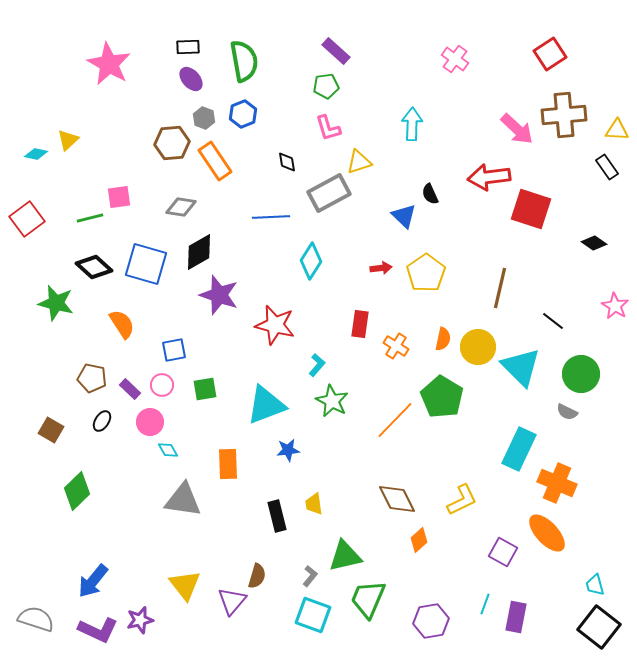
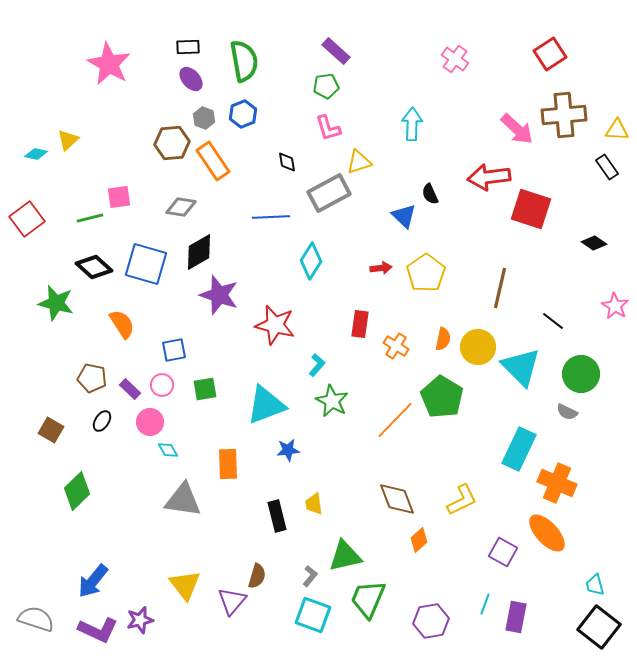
orange rectangle at (215, 161): moved 2 px left
brown diamond at (397, 499): rotated 6 degrees clockwise
